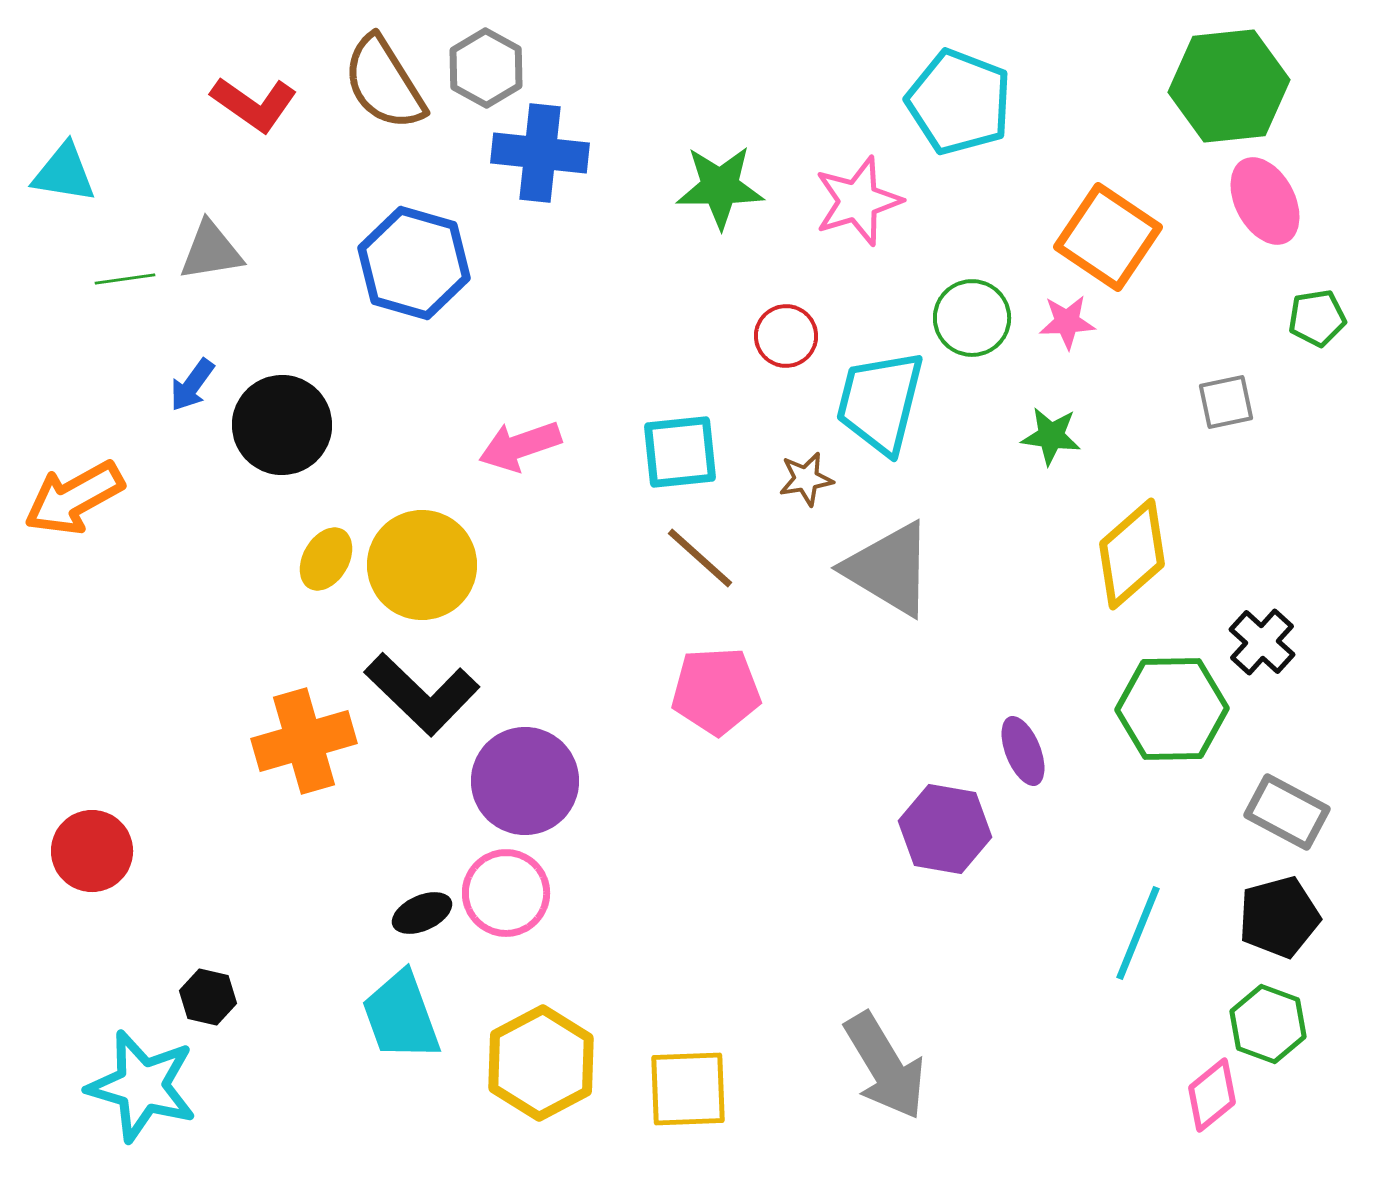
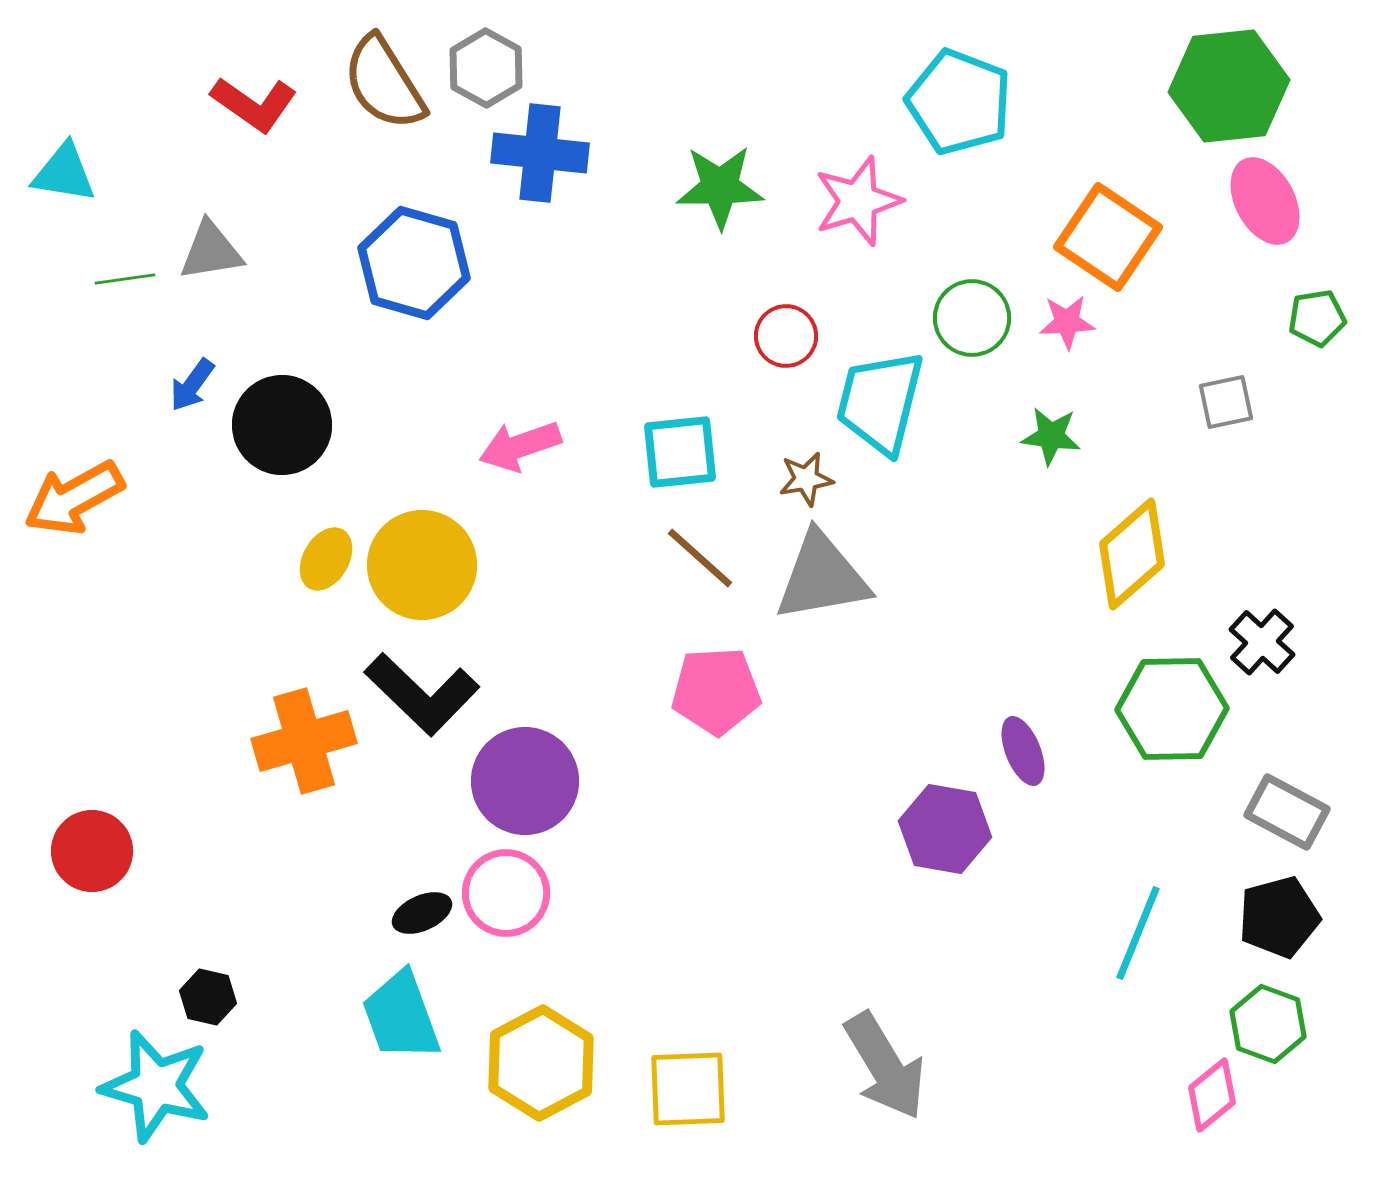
gray triangle at (889, 569): moved 67 px left, 8 px down; rotated 41 degrees counterclockwise
cyan star at (142, 1086): moved 14 px right
